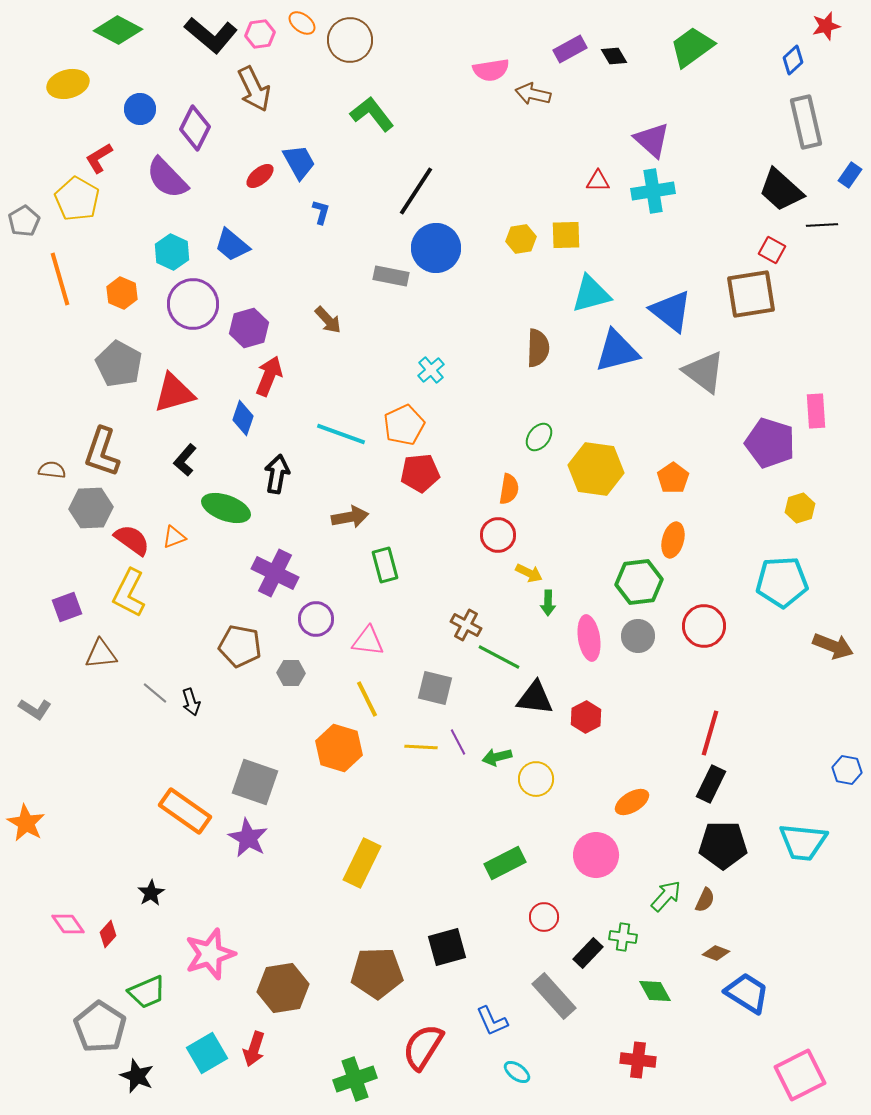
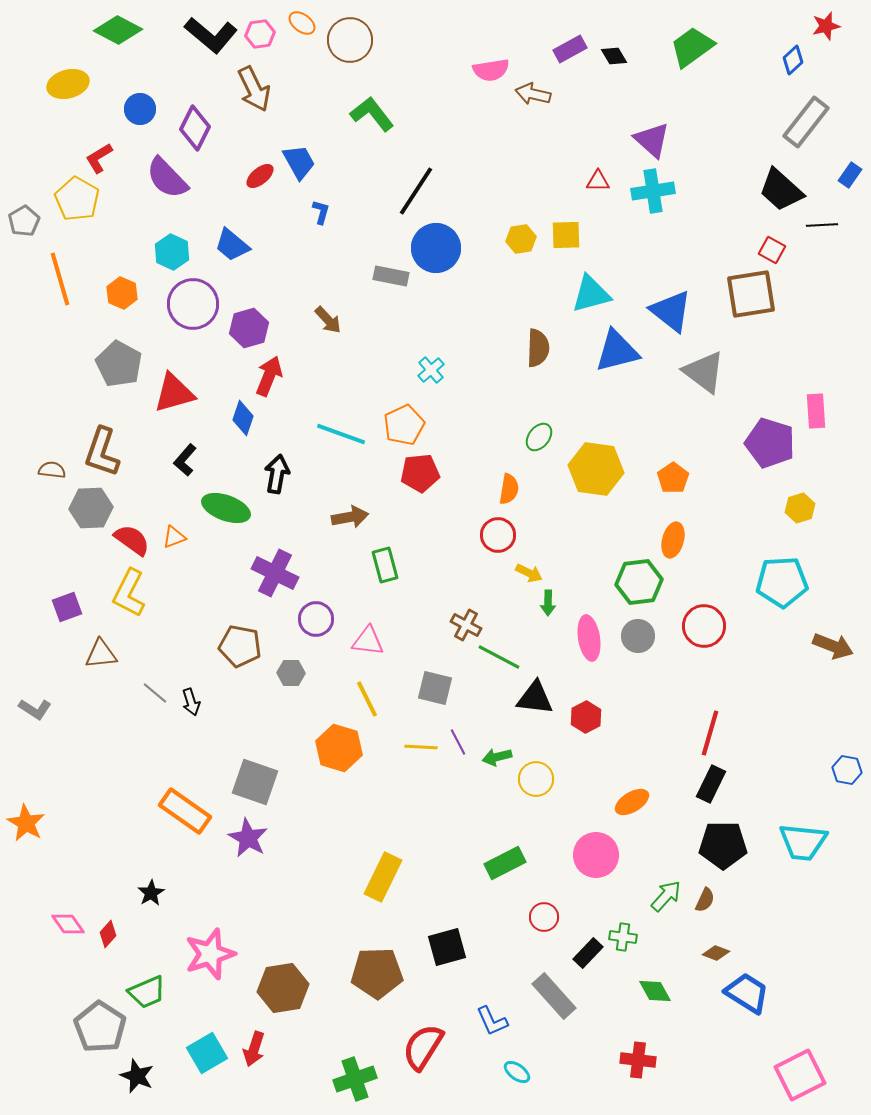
gray rectangle at (806, 122): rotated 51 degrees clockwise
yellow rectangle at (362, 863): moved 21 px right, 14 px down
